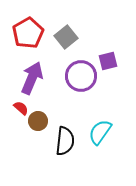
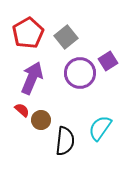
purple square: rotated 18 degrees counterclockwise
purple circle: moved 1 px left, 3 px up
red semicircle: moved 1 px right, 2 px down
brown circle: moved 3 px right, 1 px up
cyan semicircle: moved 4 px up
